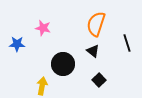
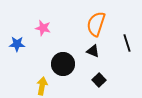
black triangle: rotated 16 degrees counterclockwise
